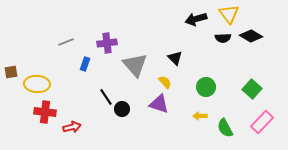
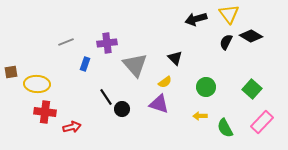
black semicircle: moved 3 px right, 4 px down; rotated 119 degrees clockwise
yellow semicircle: rotated 96 degrees clockwise
